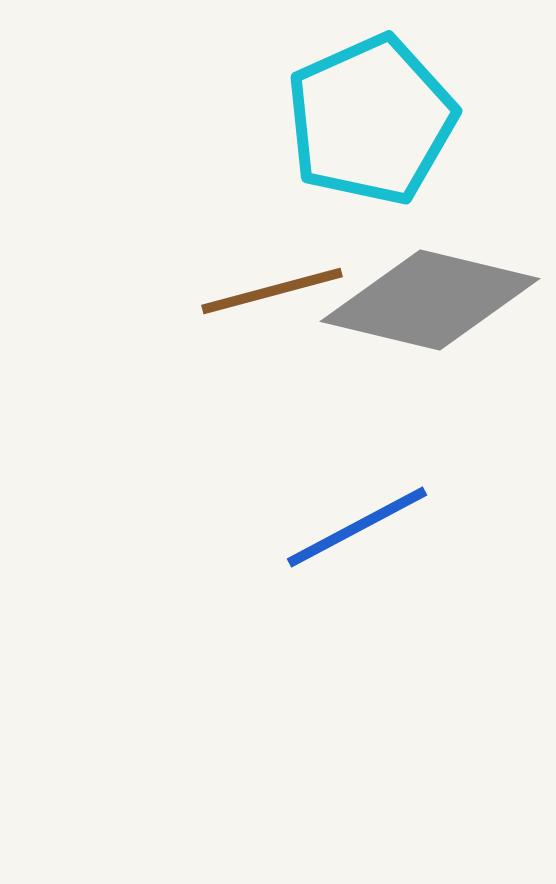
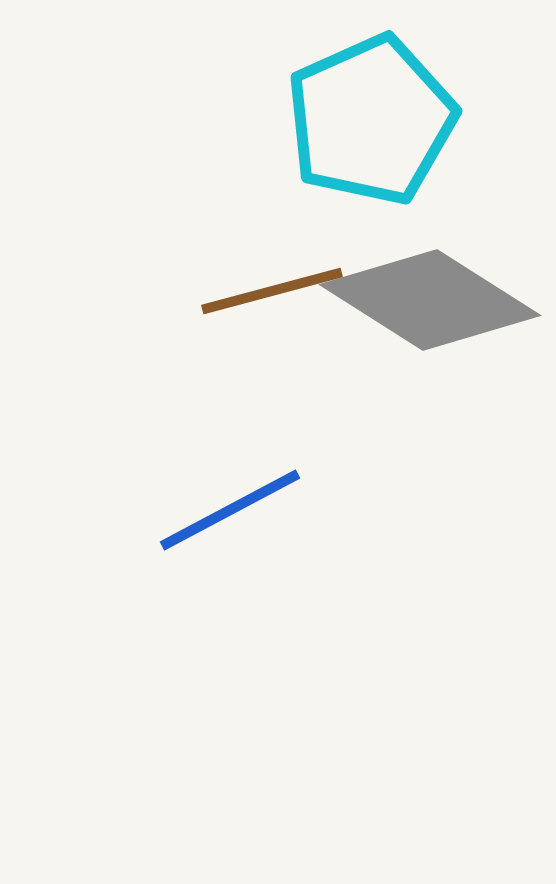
gray diamond: rotated 19 degrees clockwise
blue line: moved 127 px left, 17 px up
